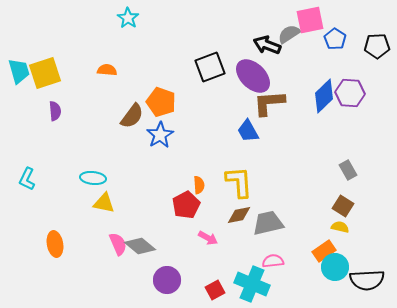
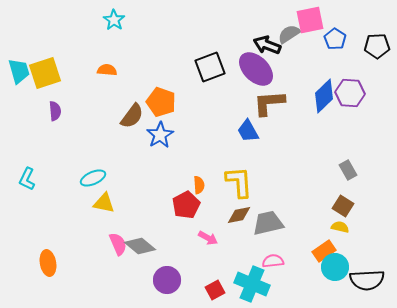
cyan star at (128, 18): moved 14 px left, 2 px down
purple ellipse at (253, 76): moved 3 px right, 7 px up
cyan ellipse at (93, 178): rotated 30 degrees counterclockwise
orange ellipse at (55, 244): moved 7 px left, 19 px down
